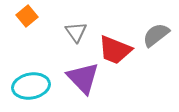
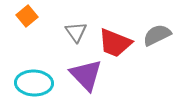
gray semicircle: moved 1 px right; rotated 12 degrees clockwise
red trapezoid: moved 7 px up
purple triangle: moved 3 px right, 3 px up
cyan ellipse: moved 3 px right, 3 px up; rotated 12 degrees clockwise
